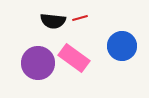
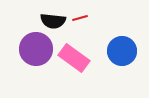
blue circle: moved 5 px down
purple circle: moved 2 px left, 14 px up
